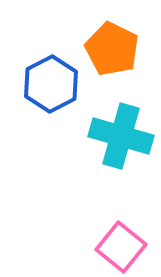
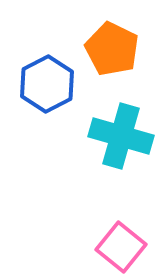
blue hexagon: moved 4 px left
